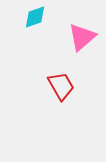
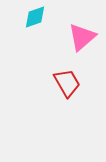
red trapezoid: moved 6 px right, 3 px up
